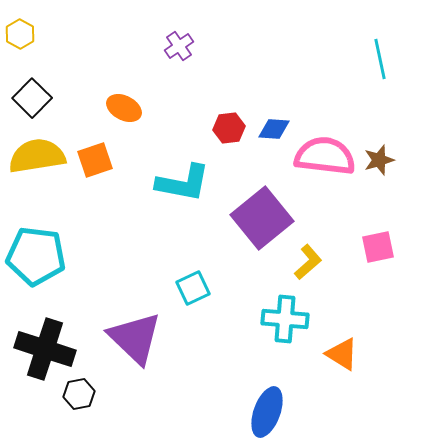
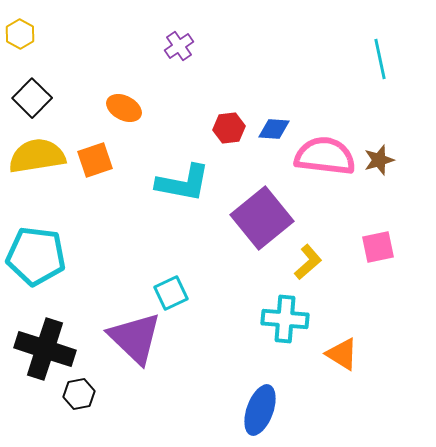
cyan square: moved 22 px left, 5 px down
blue ellipse: moved 7 px left, 2 px up
